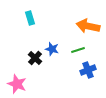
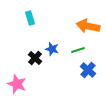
blue cross: rotated 28 degrees counterclockwise
